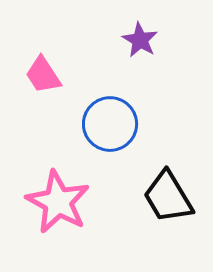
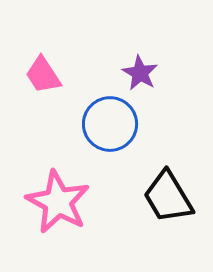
purple star: moved 33 px down
